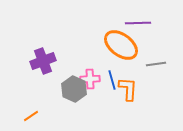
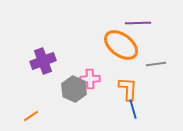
blue line: moved 21 px right, 29 px down
